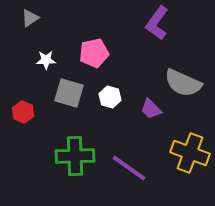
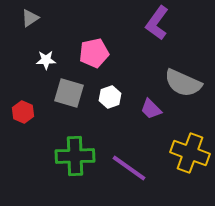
white hexagon: rotated 25 degrees clockwise
